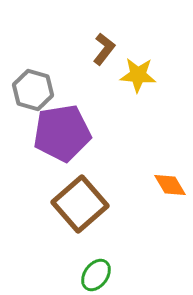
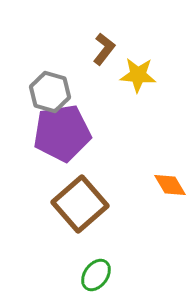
gray hexagon: moved 17 px right, 2 px down
